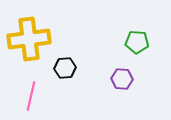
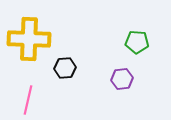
yellow cross: rotated 9 degrees clockwise
purple hexagon: rotated 10 degrees counterclockwise
pink line: moved 3 px left, 4 px down
